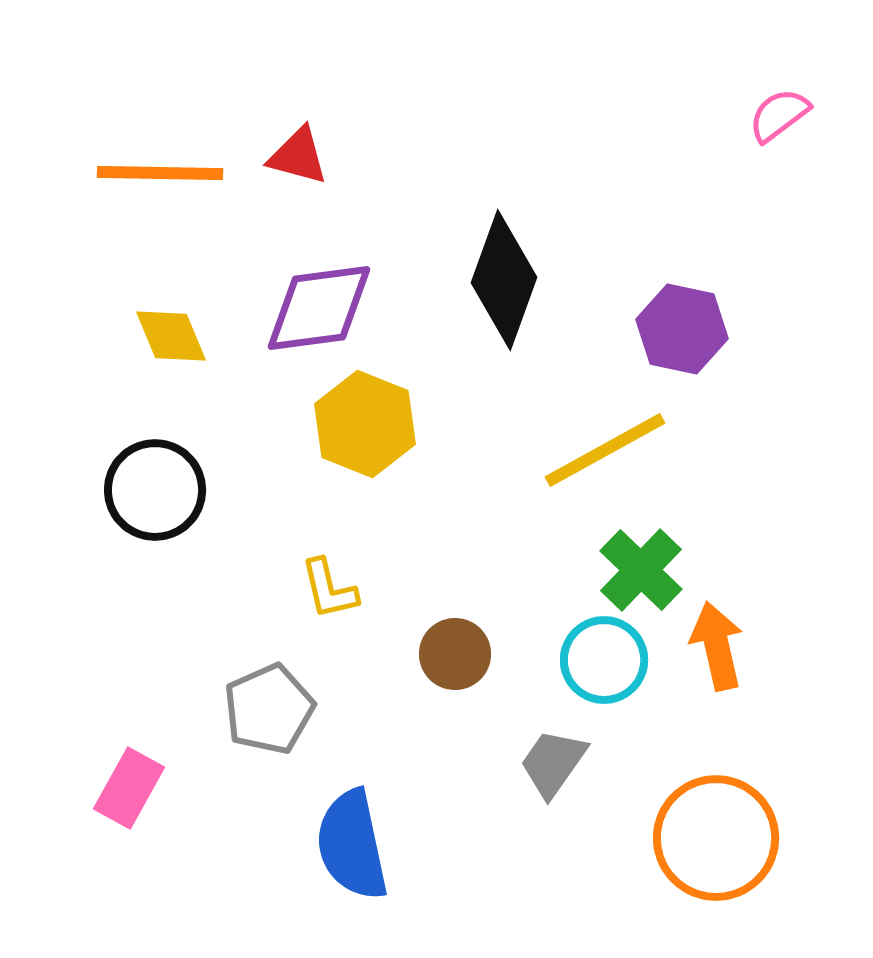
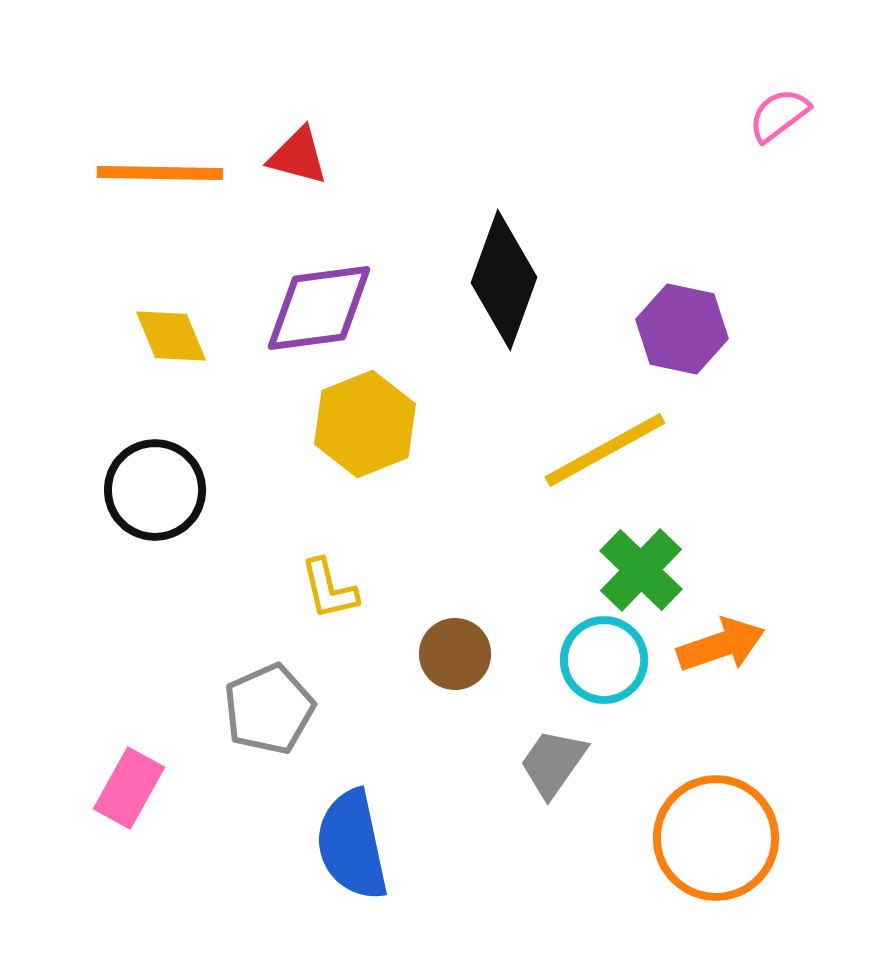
yellow hexagon: rotated 16 degrees clockwise
orange arrow: moved 4 px right, 1 px up; rotated 84 degrees clockwise
